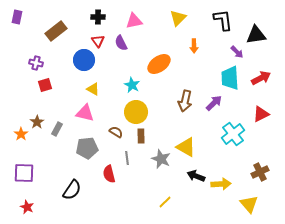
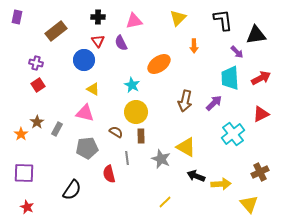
red square at (45, 85): moved 7 px left; rotated 16 degrees counterclockwise
